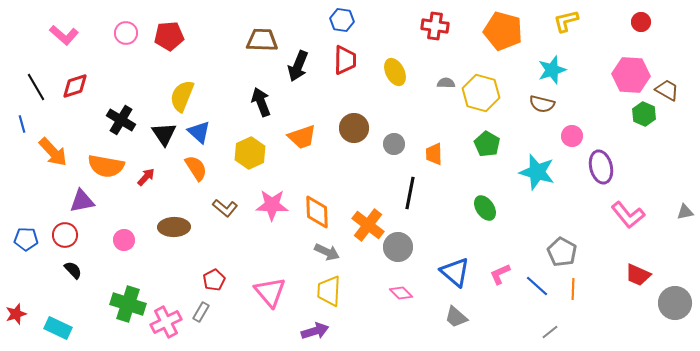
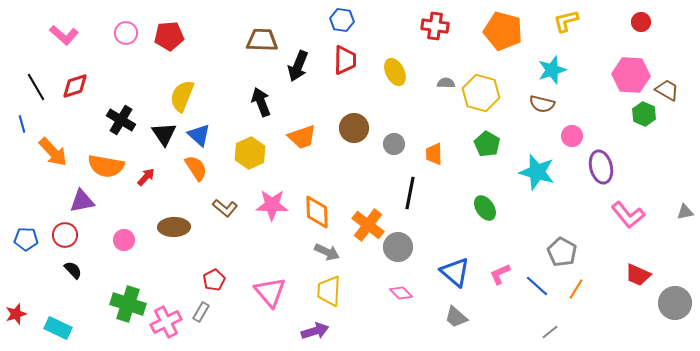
blue triangle at (199, 132): moved 3 px down
orange line at (573, 289): moved 3 px right; rotated 30 degrees clockwise
